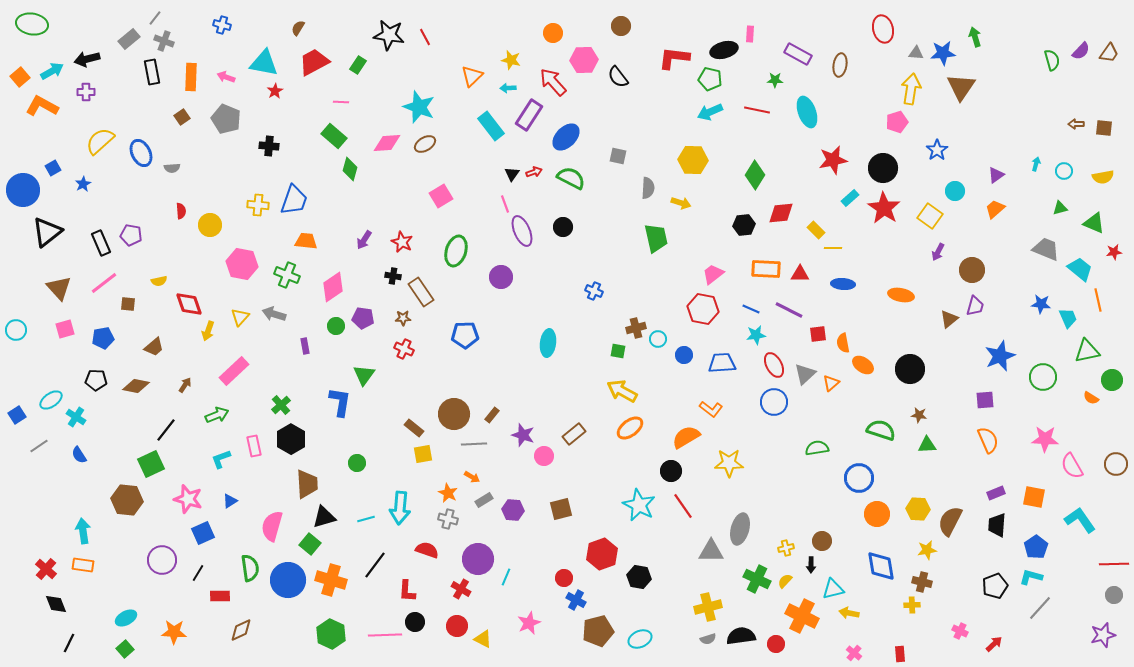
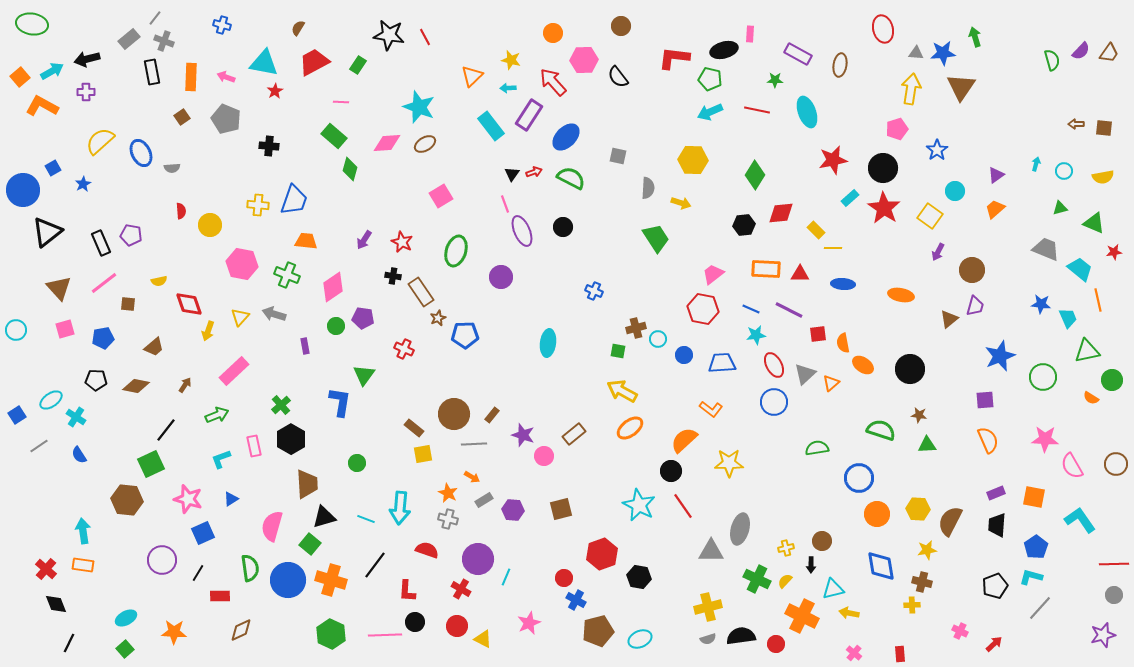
pink pentagon at (897, 122): moved 7 px down
green trapezoid at (656, 238): rotated 20 degrees counterclockwise
brown star at (403, 318): moved 35 px right; rotated 21 degrees counterclockwise
orange semicircle at (686, 437): moved 2 px left, 3 px down; rotated 12 degrees counterclockwise
blue triangle at (230, 501): moved 1 px right, 2 px up
cyan line at (366, 519): rotated 36 degrees clockwise
